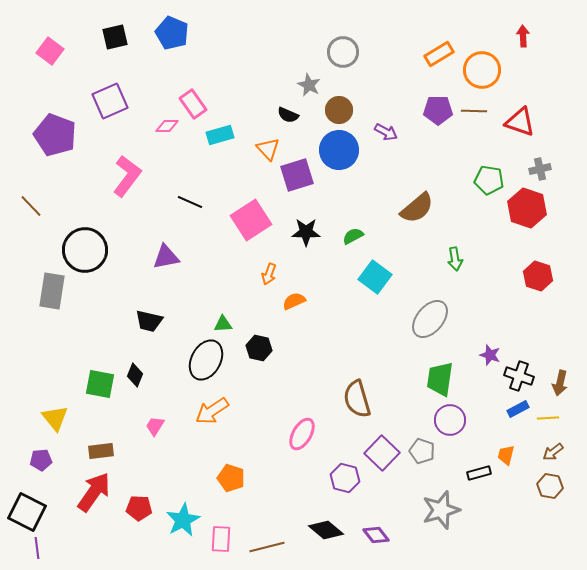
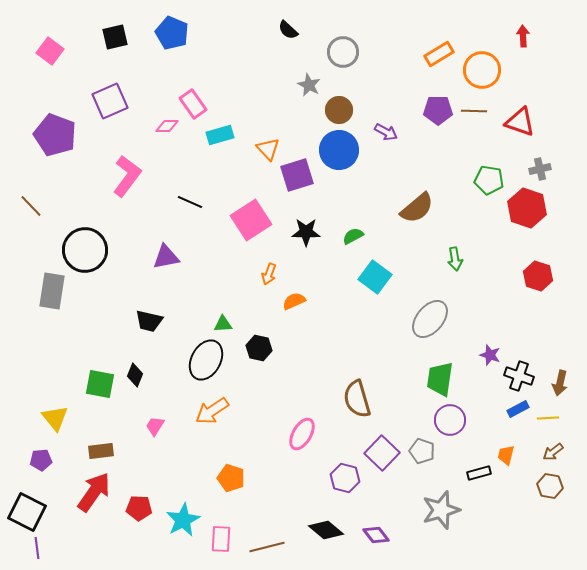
black semicircle at (288, 115): moved 85 px up; rotated 20 degrees clockwise
